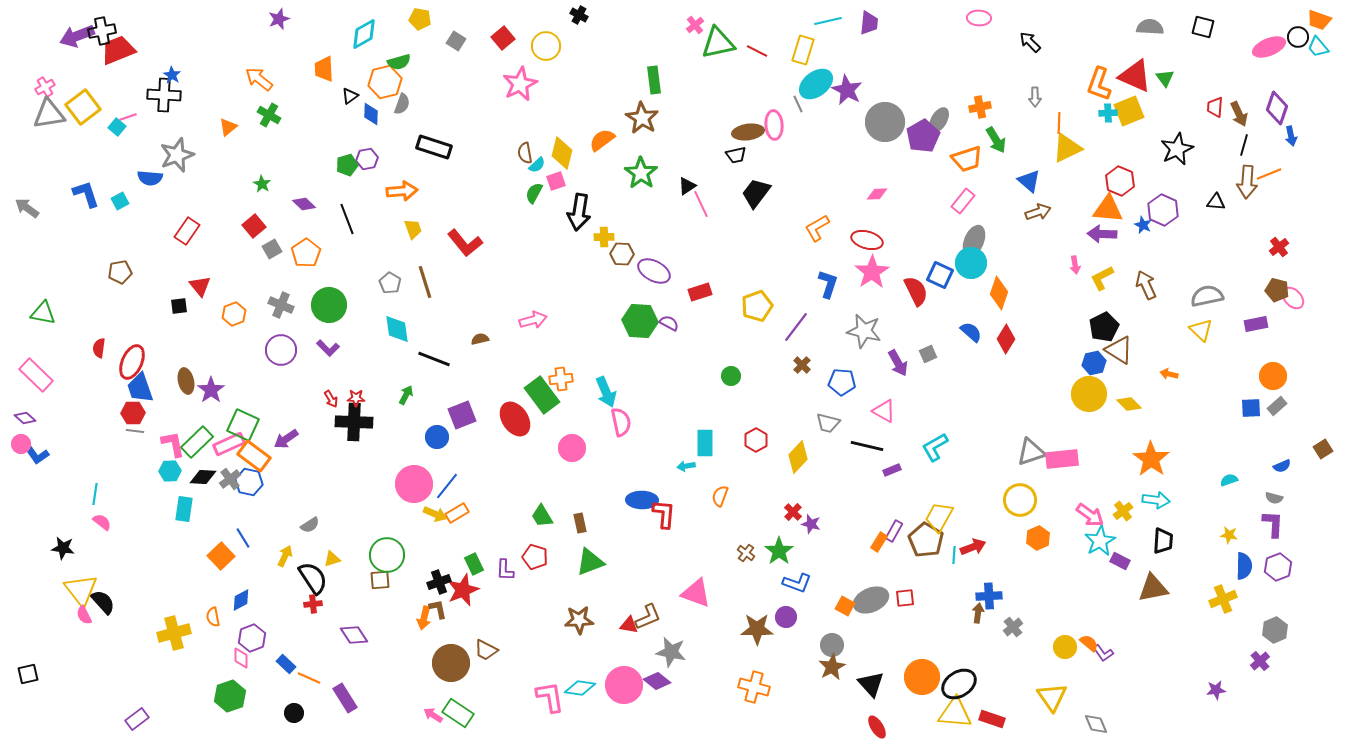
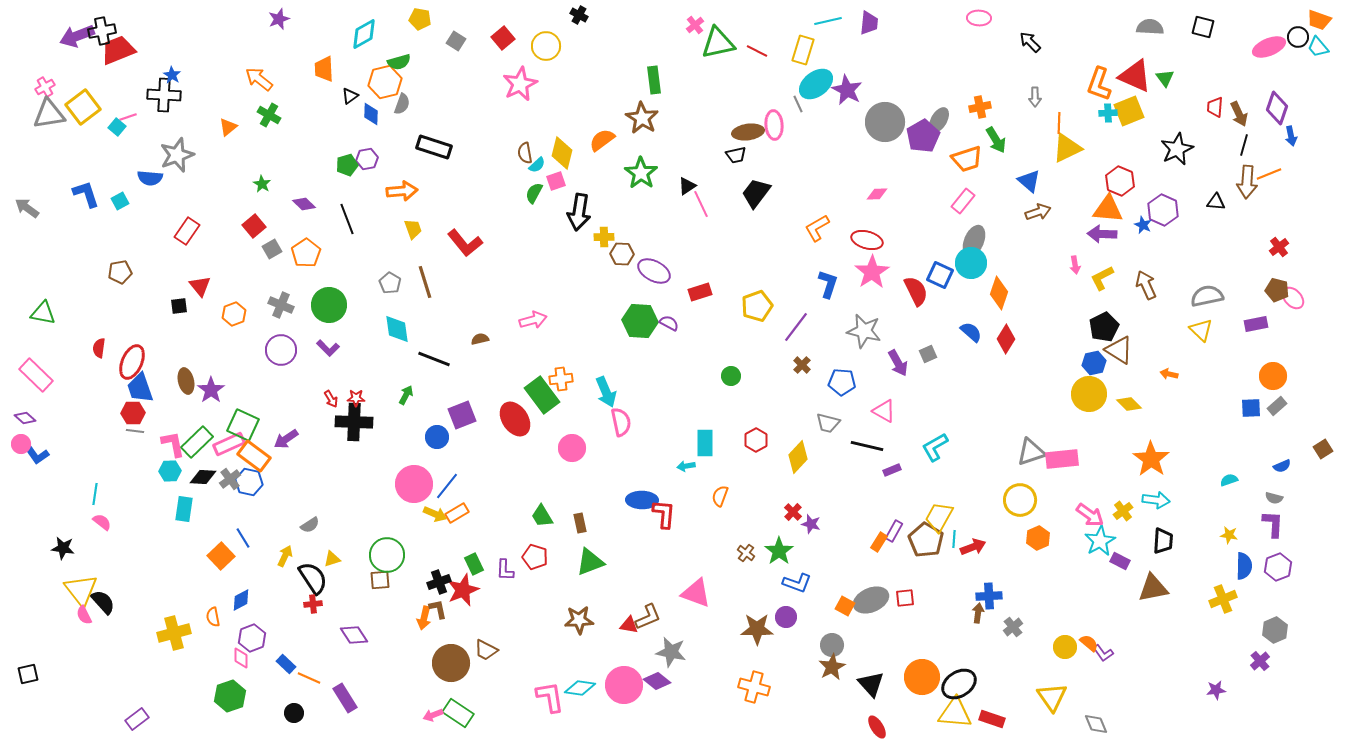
cyan line at (954, 555): moved 16 px up
pink arrow at (433, 715): rotated 54 degrees counterclockwise
